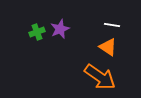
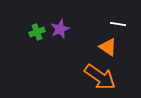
white line: moved 6 px right, 1 px up
